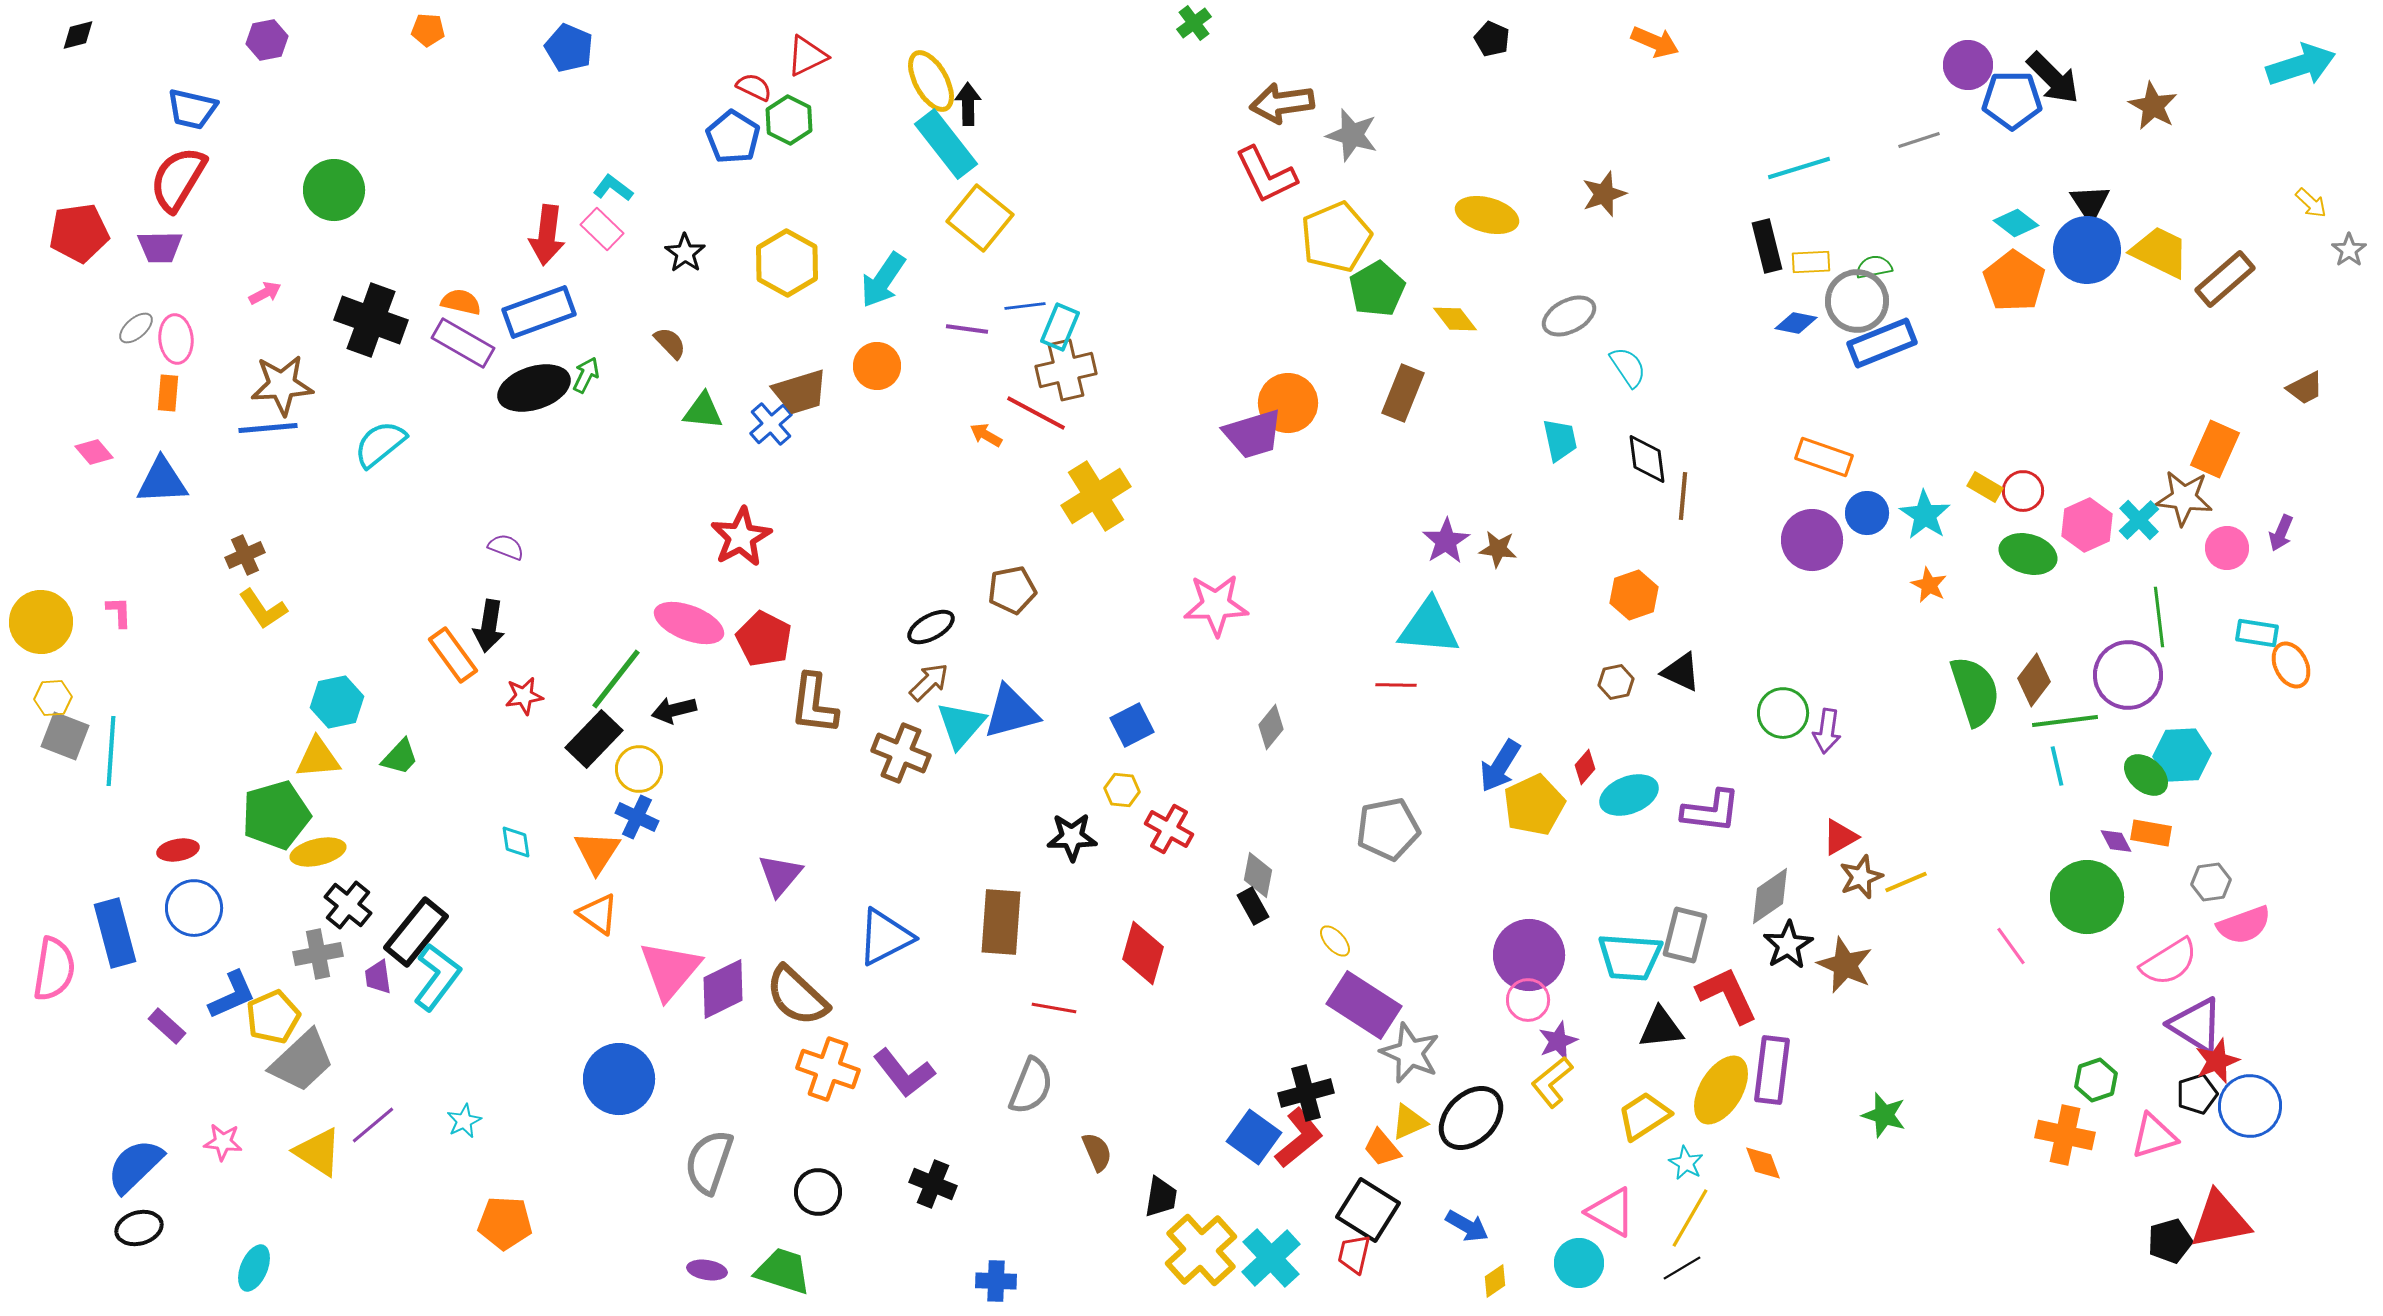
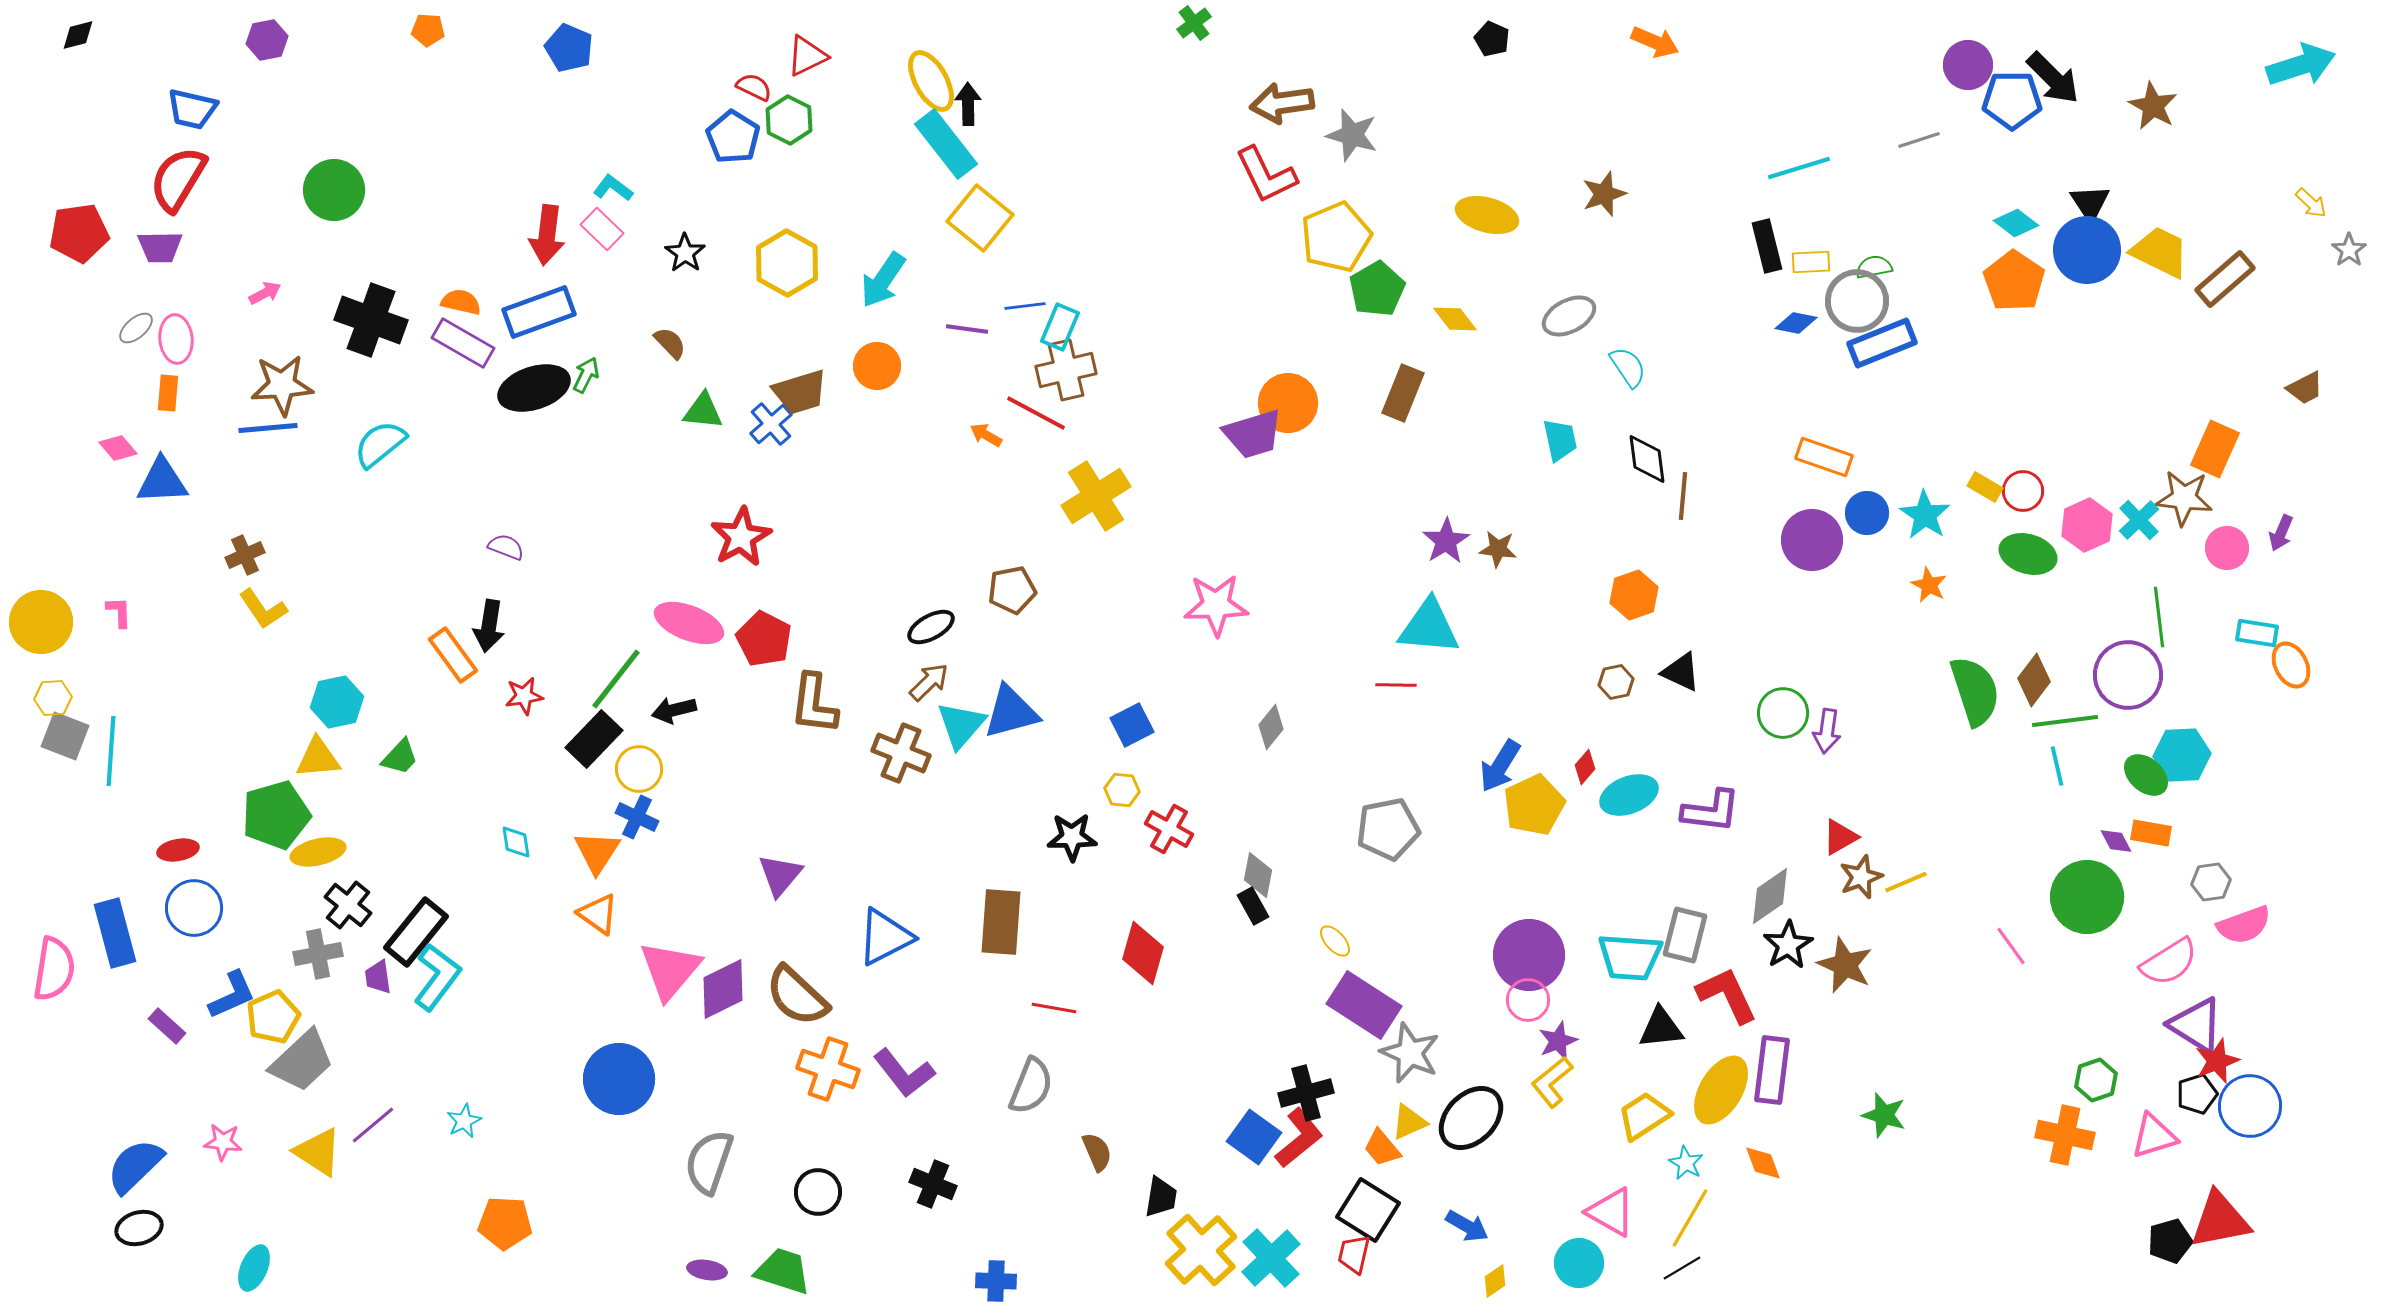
pink diamond at (94, 452): moved 24 px right, 4 px up
